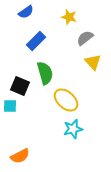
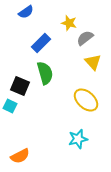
yellow star: moved 6 px down
blue rectangle: moved 5 px right, 2 px down
yellow ellipse: moved 20 px right
cyan square: rotated 24 degrees clockwise
cyan star: moved 5 px right, 10 px down
